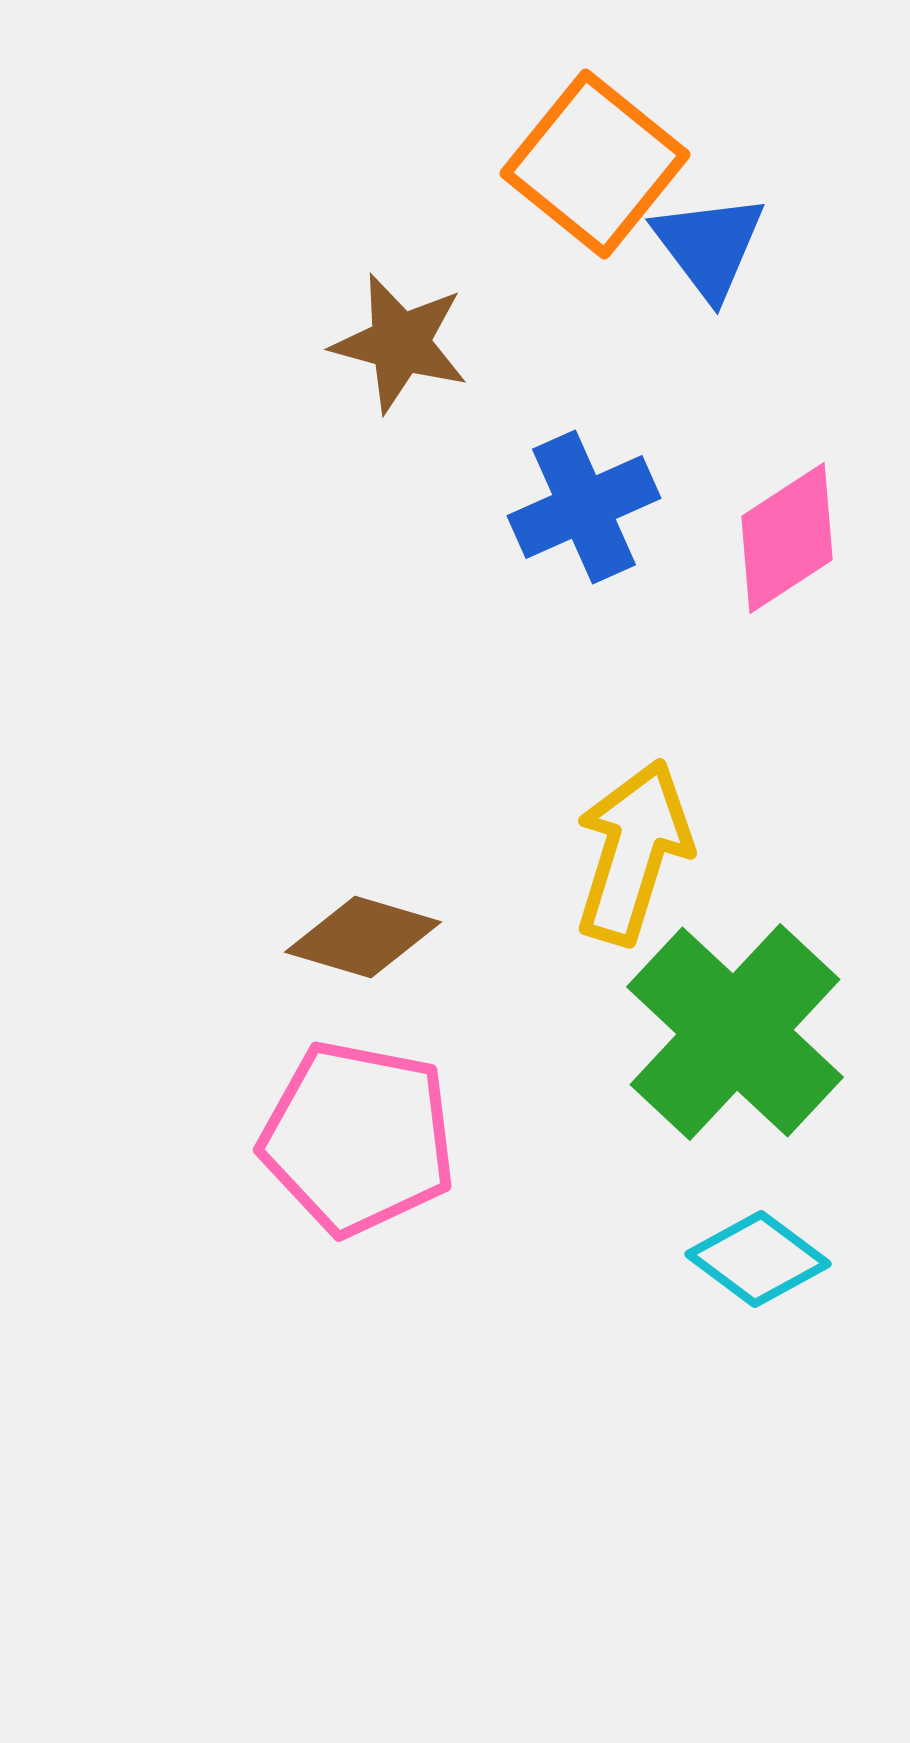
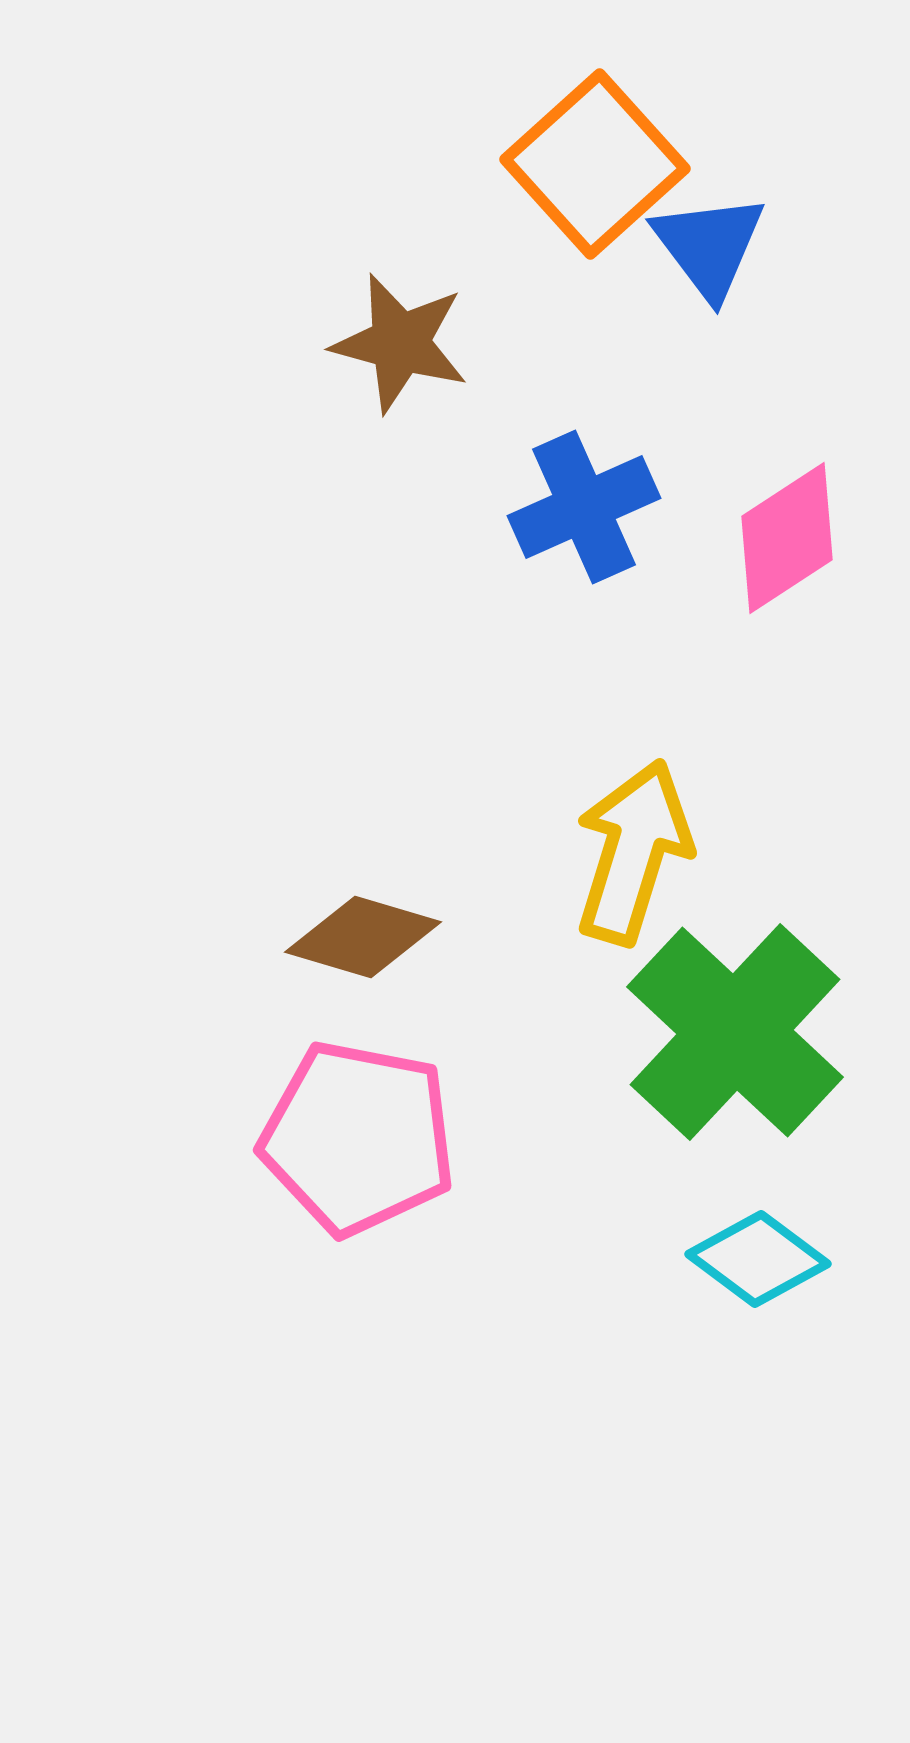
orange square: rotated 9 degrees clockwise
